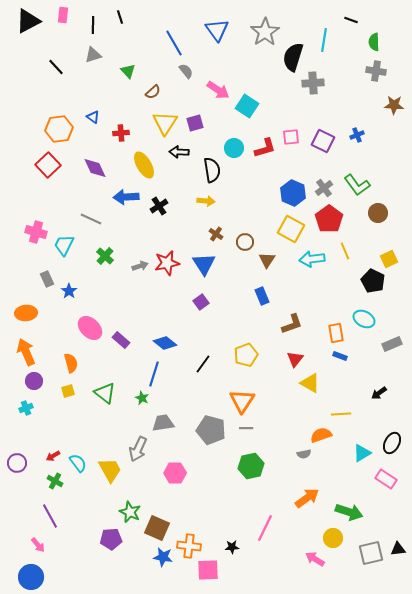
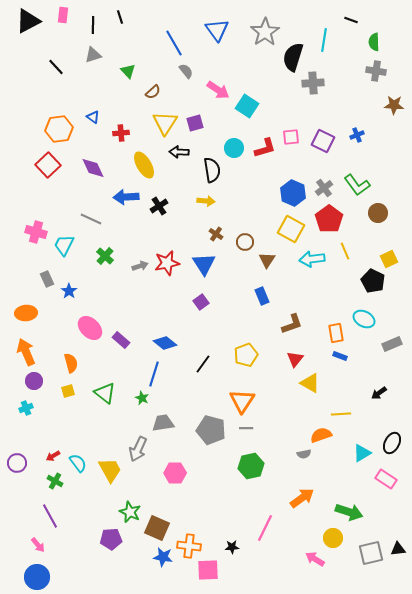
purple diamond at (95, 168): moved 2 px left
orange arrow at (307, 498): moved 5 px left
blue circle at (31, 577): moved 6 px right
